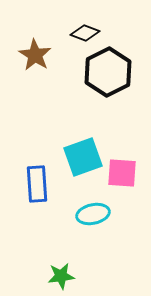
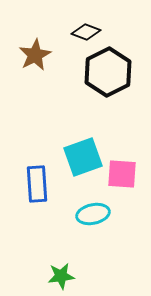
black diamond: moved 1 px right, 1 px up
brown star: rotated 12 degrees clockwise
pink square: moved 1 px down
